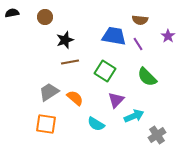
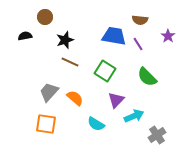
black semicircle: moved 13 px right, 23 px down
brown line: rotated 36 degrees clockwise
gray trapezoid: rotated 15 degrees counterclockwise
